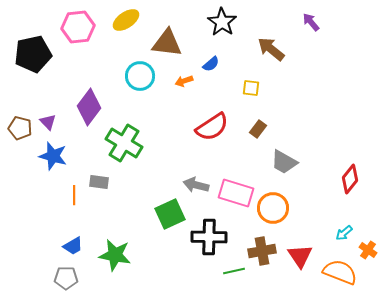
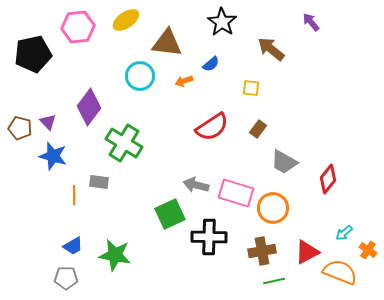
red diamond: moved 22 px left
red triangle: moved 7 px right, 4 px up; rotated 36 degrees clockwise
green line: moved 40 px right, 10 px down
